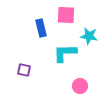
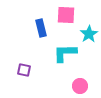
cyan star: moved 2 px up; rotated 30 degrees clockwise
